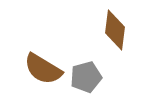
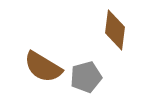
brown semicircle: moved 2 px up
